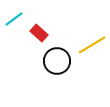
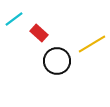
yellow line: moved 1 px up
